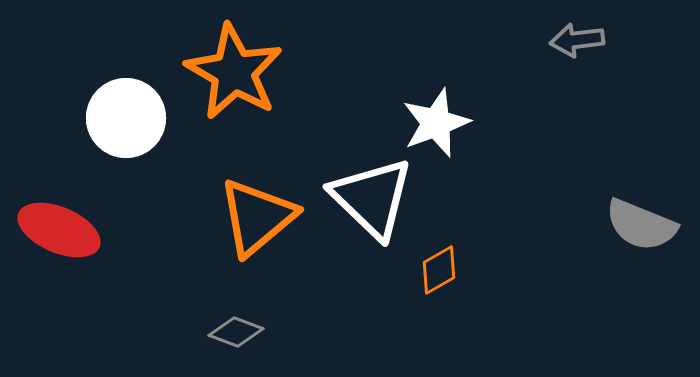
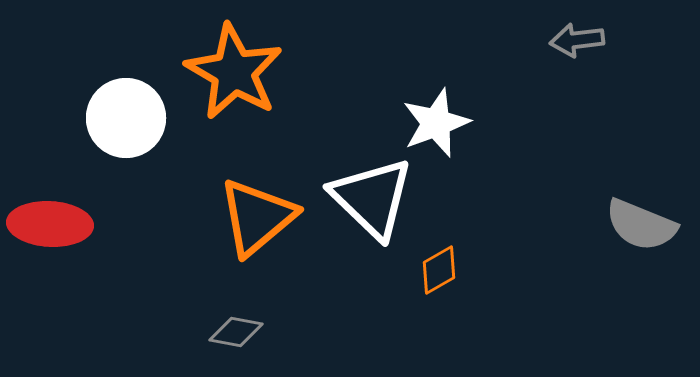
red ellipse: moved 9 px left, 6 px up; rotated 20 degrees counterclockwise
gray diamond: rotated 10 degrees counterclockwise
